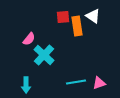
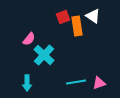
red square: rotated 16 degrees counterclockwise
cyan arrow: moved 1 px right, 2 px up
